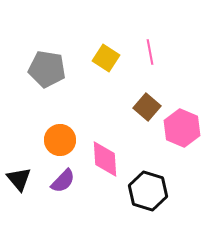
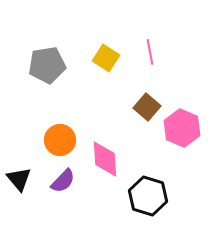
gray pentagon: moved 4 px up; rotated 18 degrees counterclockwise
black hexagon: moved 5 px down
